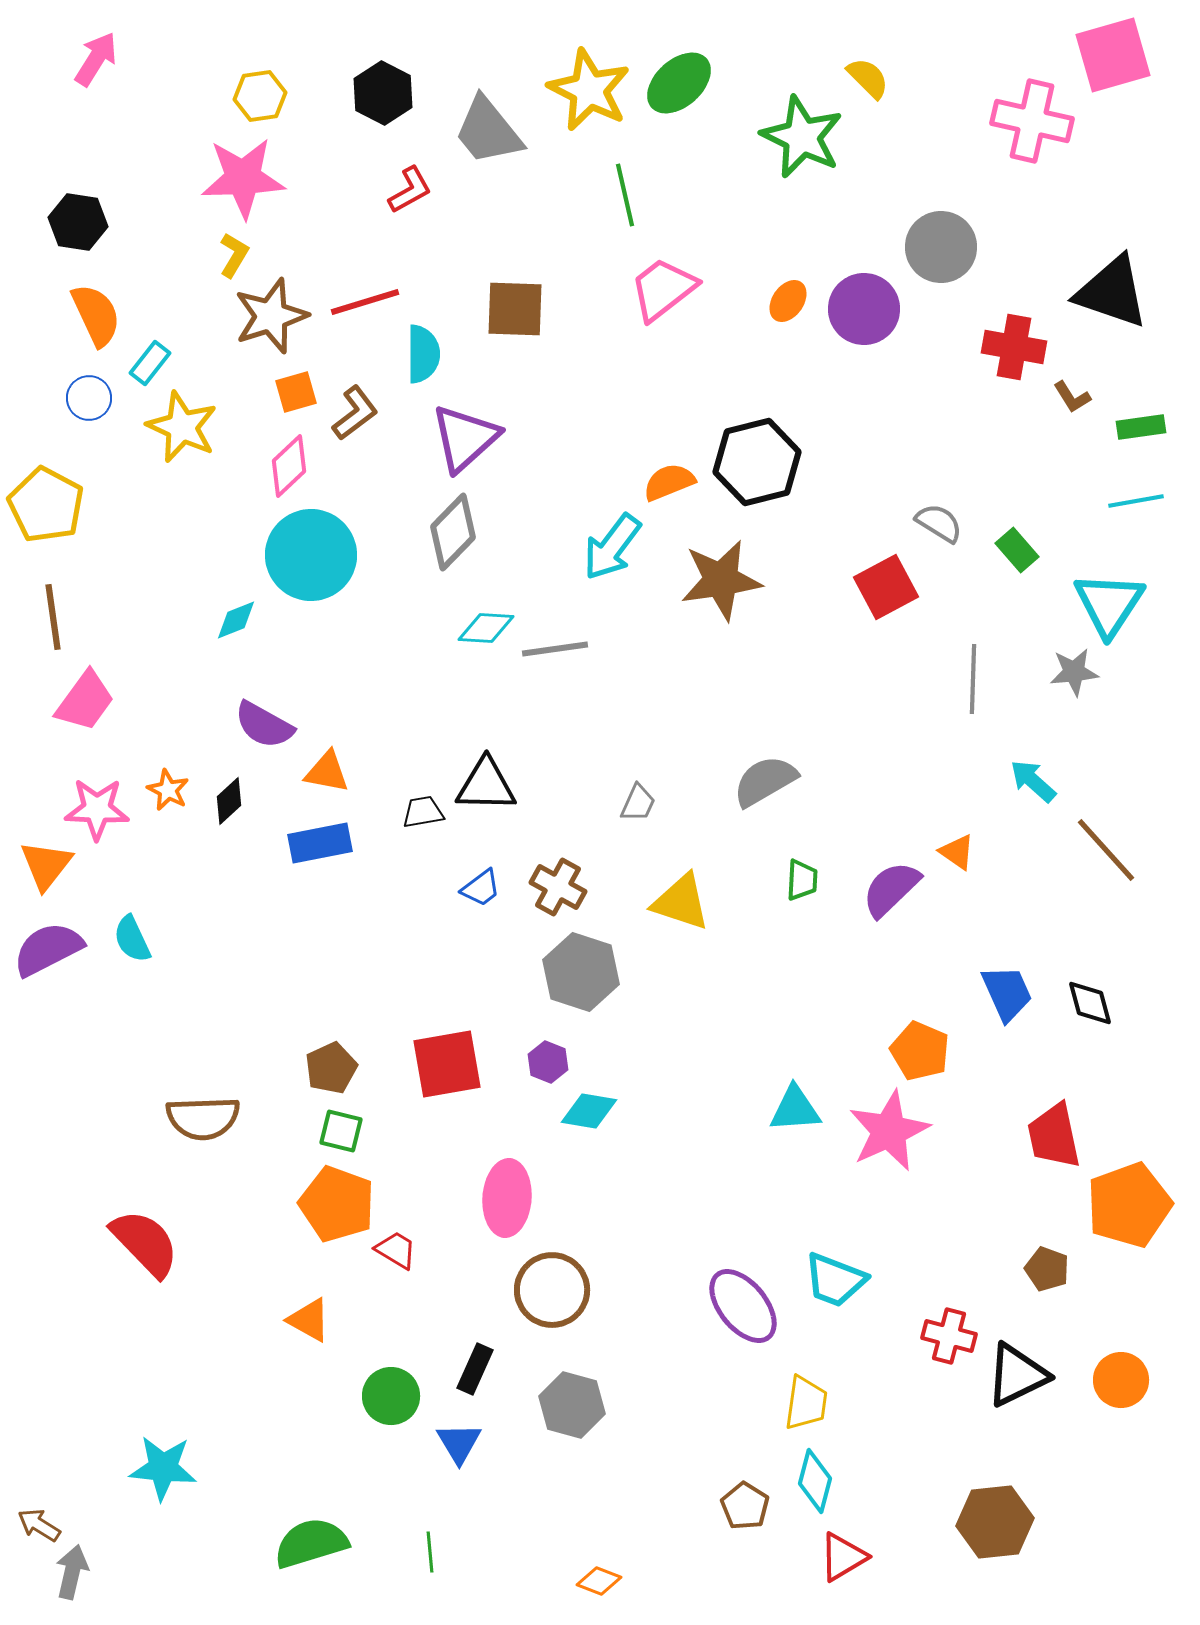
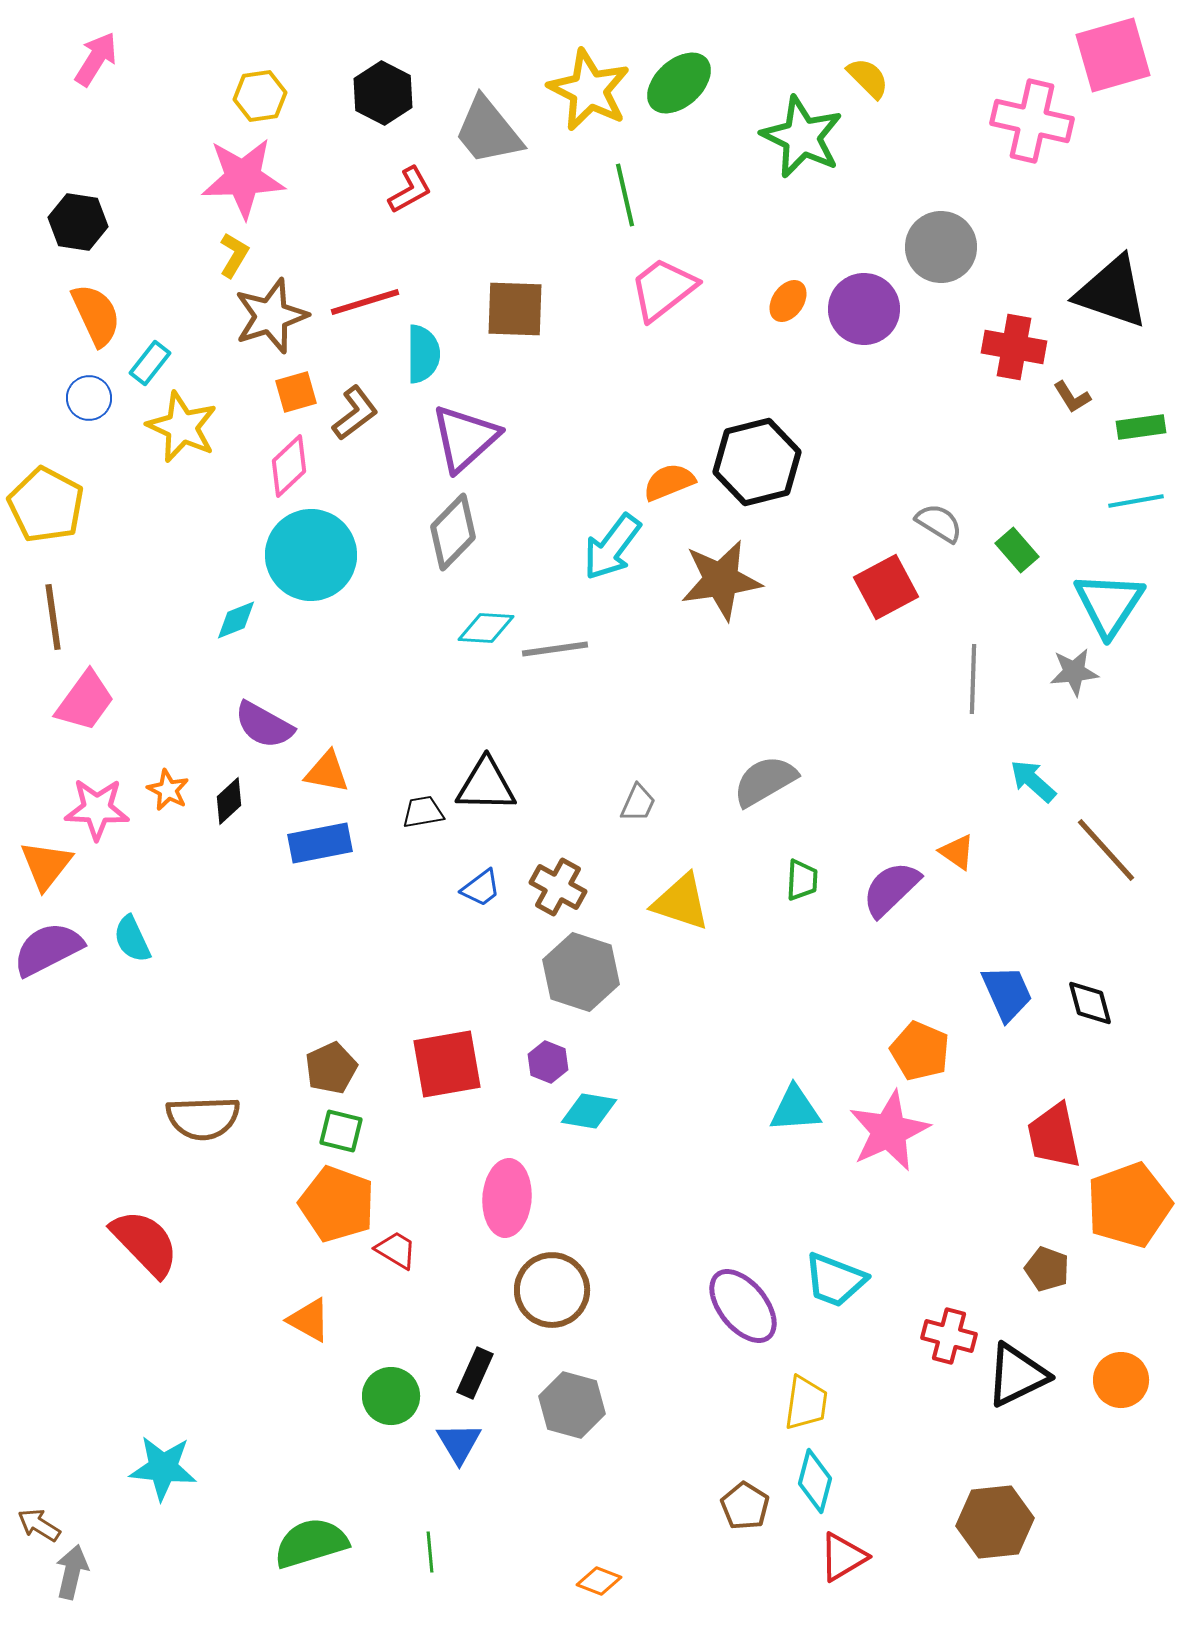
black rectangle at (475, 1369): moved 4 px down
